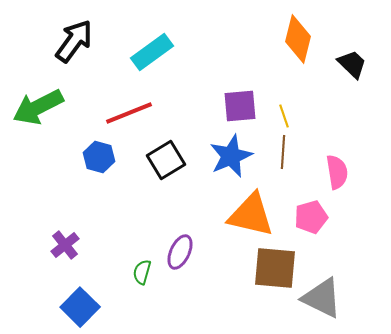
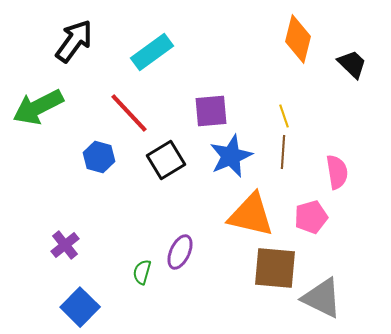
purple square: moved 29 px left, 5 px down
red line: rotated 69 degrees clockwise
